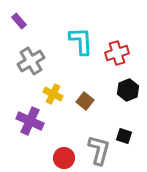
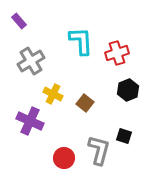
brown square: moved 2 px down
